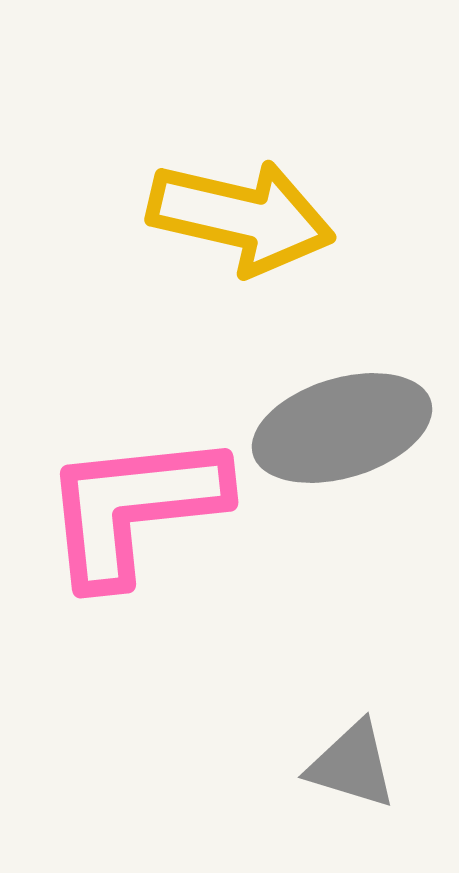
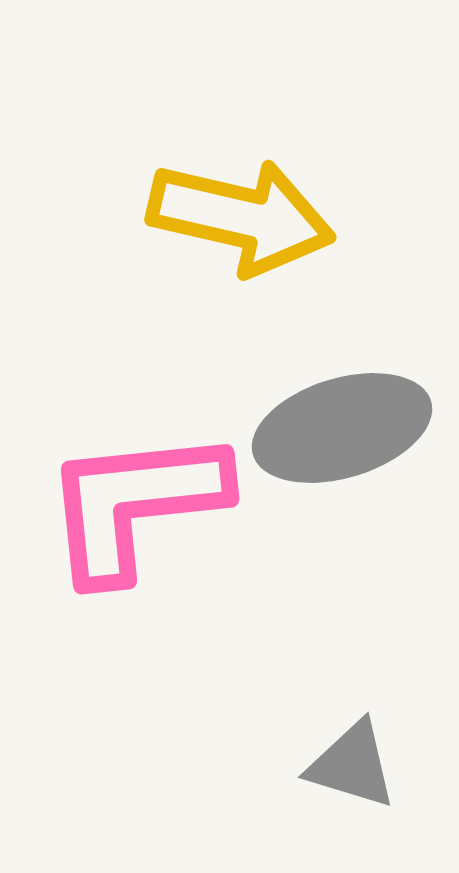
pink L-shape: moved 1 px right, 4 px up
